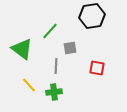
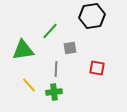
green triangle: moved 1 px right, 1 px down; rotated 45 degrees counterclockwise
gray line: moved 3 px down
